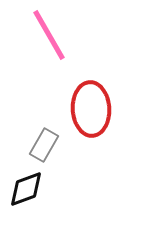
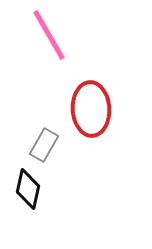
black diamond: moved 2 px right; rotated 57 degrees counterclockwise
